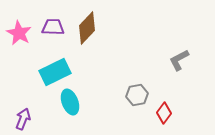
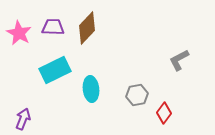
cyan rectangle: moved 2 px up
cyan ellipse: moved 21 px right, 13 px up; rotated 15 degrees clockwise
